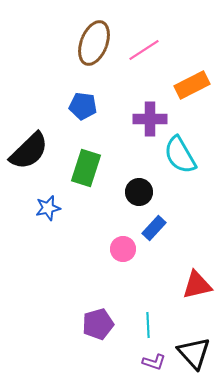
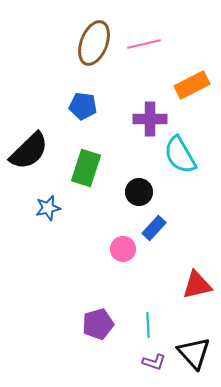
pink line: moved 6 px up; rotated 20 degrees clockwise
